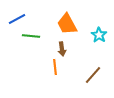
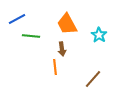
brown line: moved 4 px down
